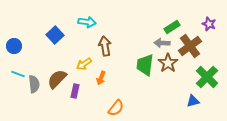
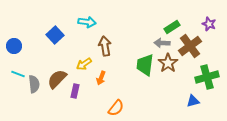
green cross: rotated 30 degrees clockwise
